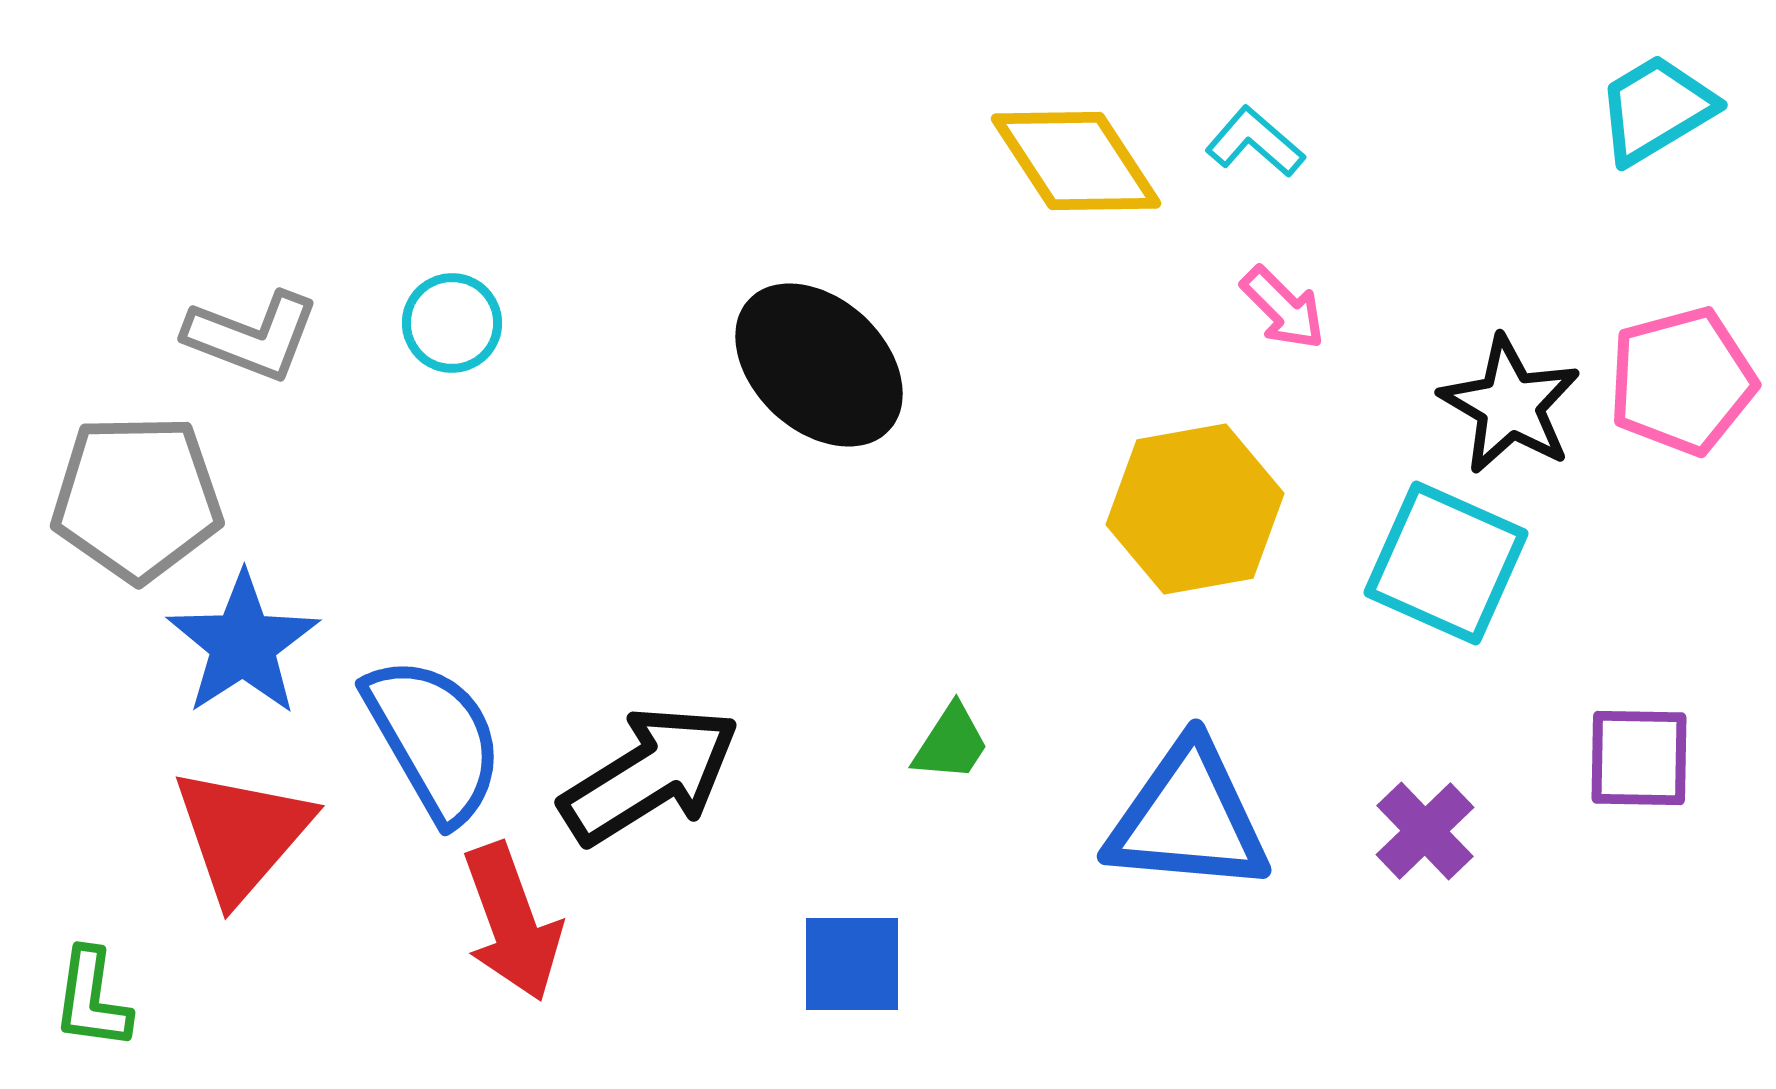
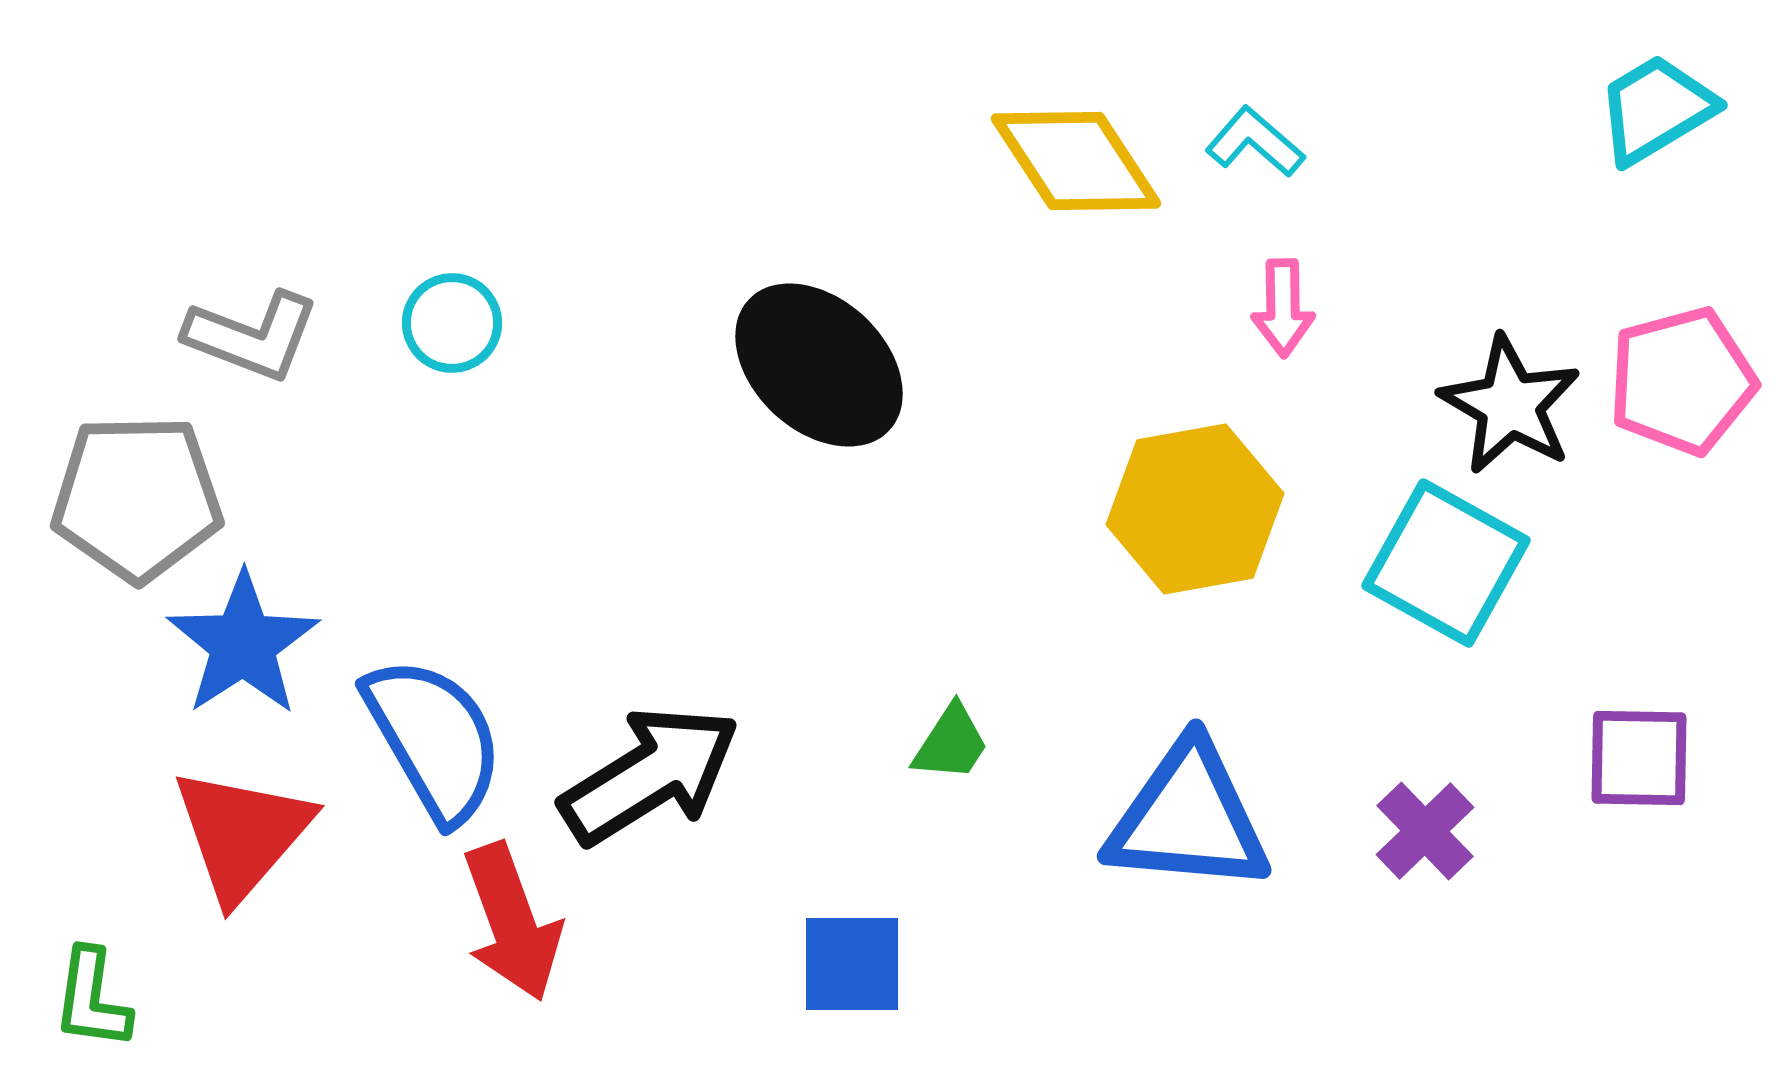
pink arrow: rotated 44 degrees clockwise
cyan square: rotated 5 degrees clockwise
